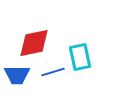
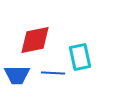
red diamond: moved 1 px right, 3 px up
blue line: moved 1 px down; rotated 20 degrees clockwise
